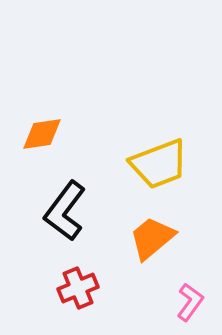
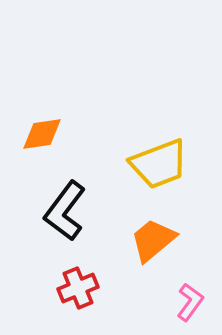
orange trapezoid: moved 1 px right, 2 px down
